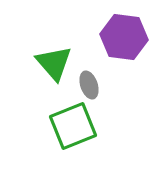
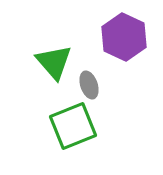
purple hexagon: rotated 18 degrees clockwise
green triangle: moved 1 px up
